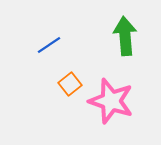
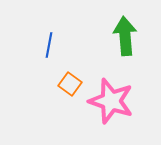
blue line: rotated 45 degrees counterclockwise
orange square: rotated 15 degrees counterclockwise
